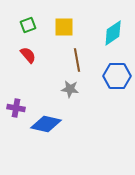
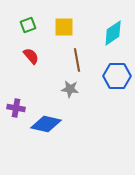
red semicircle: moved 3 px right, 1 px down
